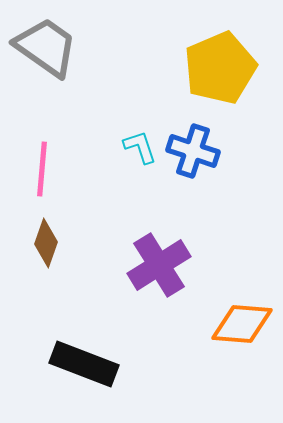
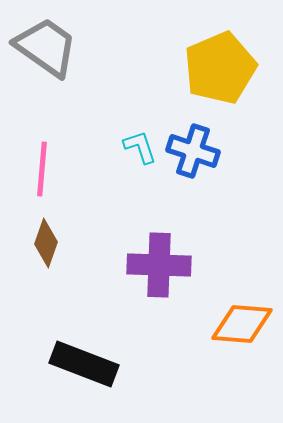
purple cross: rotated 34 degrees clockwise
